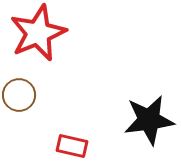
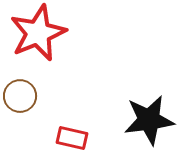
brown circle: moved 1 px right, 1 px down
red rectangle: moved 8 px up
